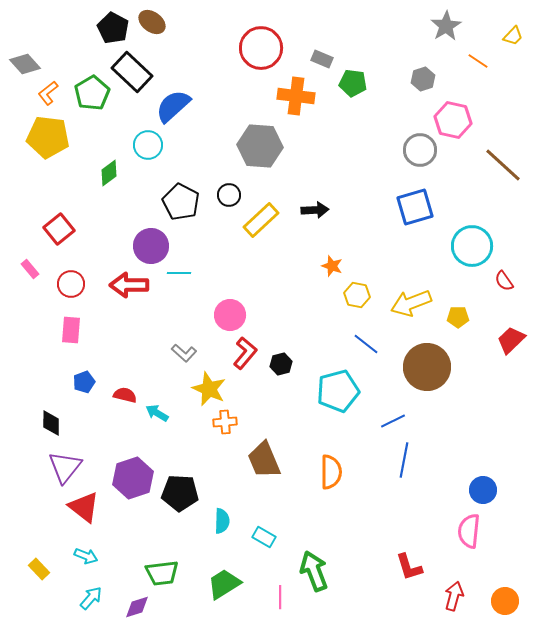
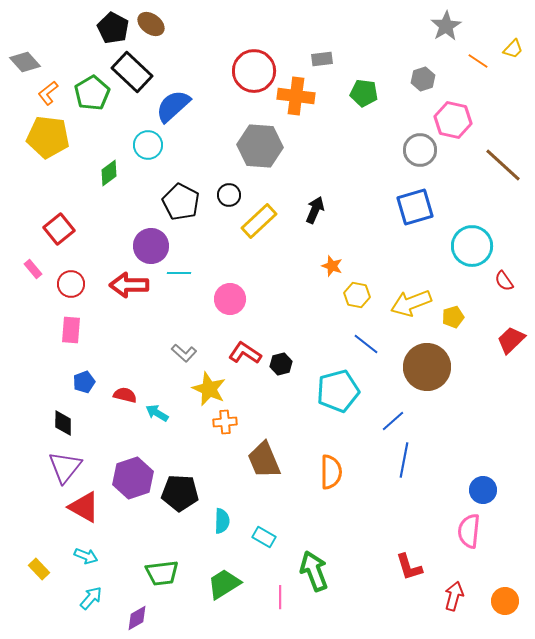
brown ellipse at (152, 22): moved 1 px left, 2 px down
yellow trapezoid at (513, 36): moved 13 px down
red circle at (261, 48): moved 7 px left, 23 px down
gray rectangle at (322, 59): rotated 30 degrees counterclockwise
gray diamond at (25, 64): moved 2 px up
green pentagon at (353, 83): moved 11 px right, 10 px down
black arrow at (315, 210): rotated 64 degrees counterclockwise
yellow rectangle at (261, 220): moved 2 px left, 1 px down
pink rectangle at (30, 269): moved 3 px right
pink circle at (230, 315): moved 16 px up
yellow pentagon at (458, 317): moved 5 px left; rotated 15 degrees counterclockwise
red L-shape at (245, 353): rotated 96 degrees counterclockwise
blue line at (393, 421): rotated 15 degrees counterclockwise
black diamond at (51, 423): moved 12 px right
red triangle at (84, 507): rotated 8 degrees counterclockwise
purple diamond at (137, 607): moved 11 px down; rotated 12 degrees counterclockwise
